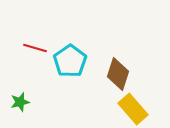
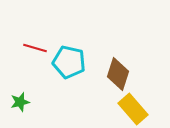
cyan pentagon: moved 1 px left, 1 px down; rotated 24 degrees counterclockwise
